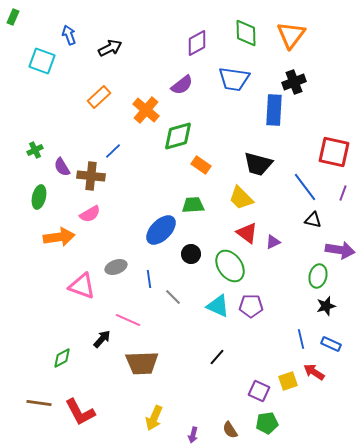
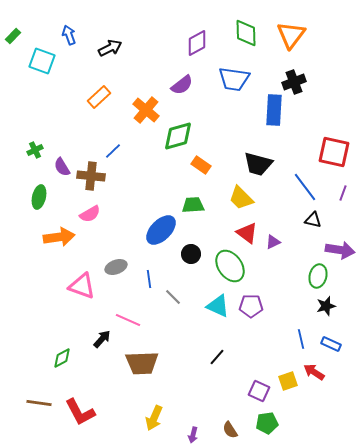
green rectangle at (13, 17): moved 19 px down; rotated 21 degrees clockwise
